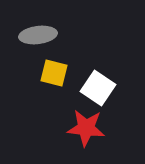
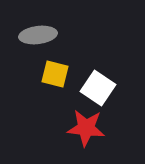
yellow square: moved 1 px right, 1 px down
